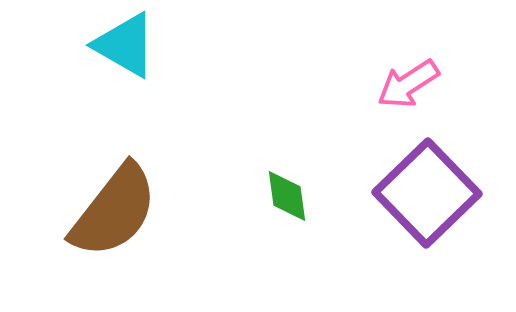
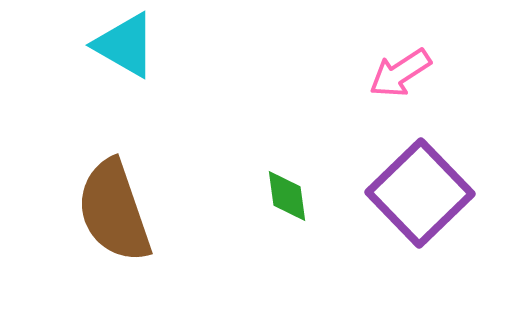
pink arrow: moved 8 px left, 11 px up
purple square: moved 7 px left
brown semicircle: rotated 123 degrees clockwise
